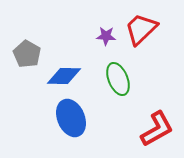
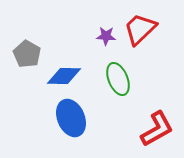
red trapezoid: moved 1 px left
